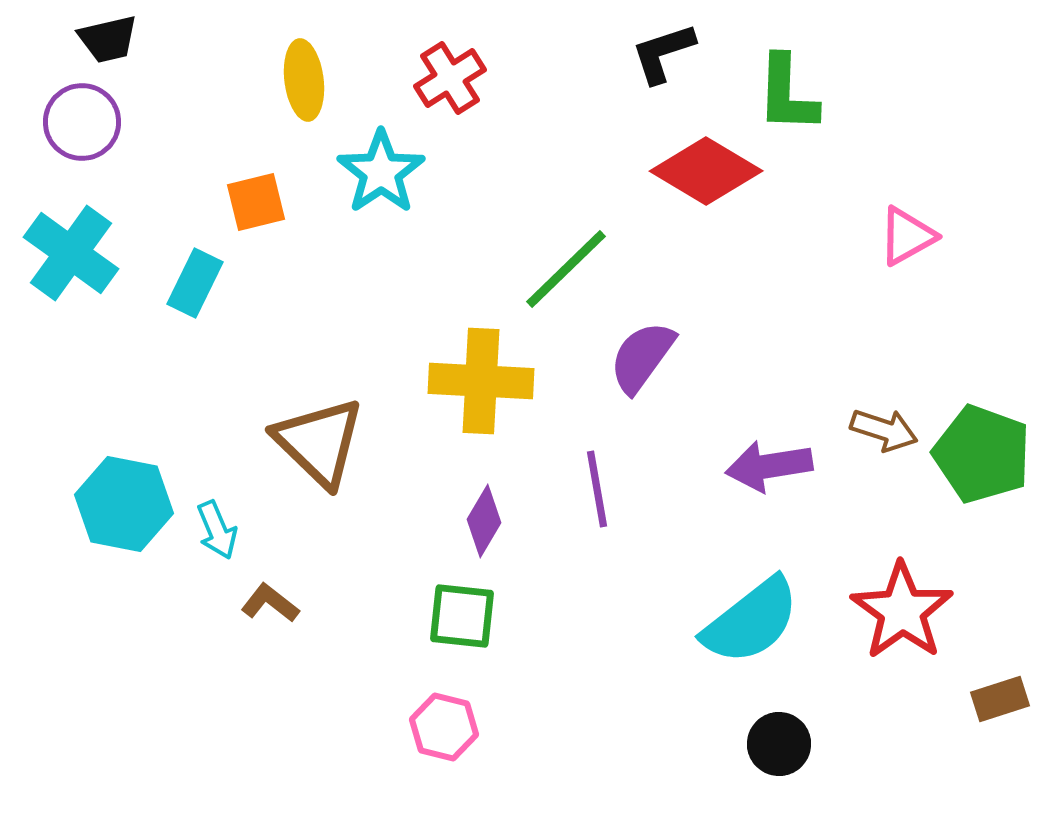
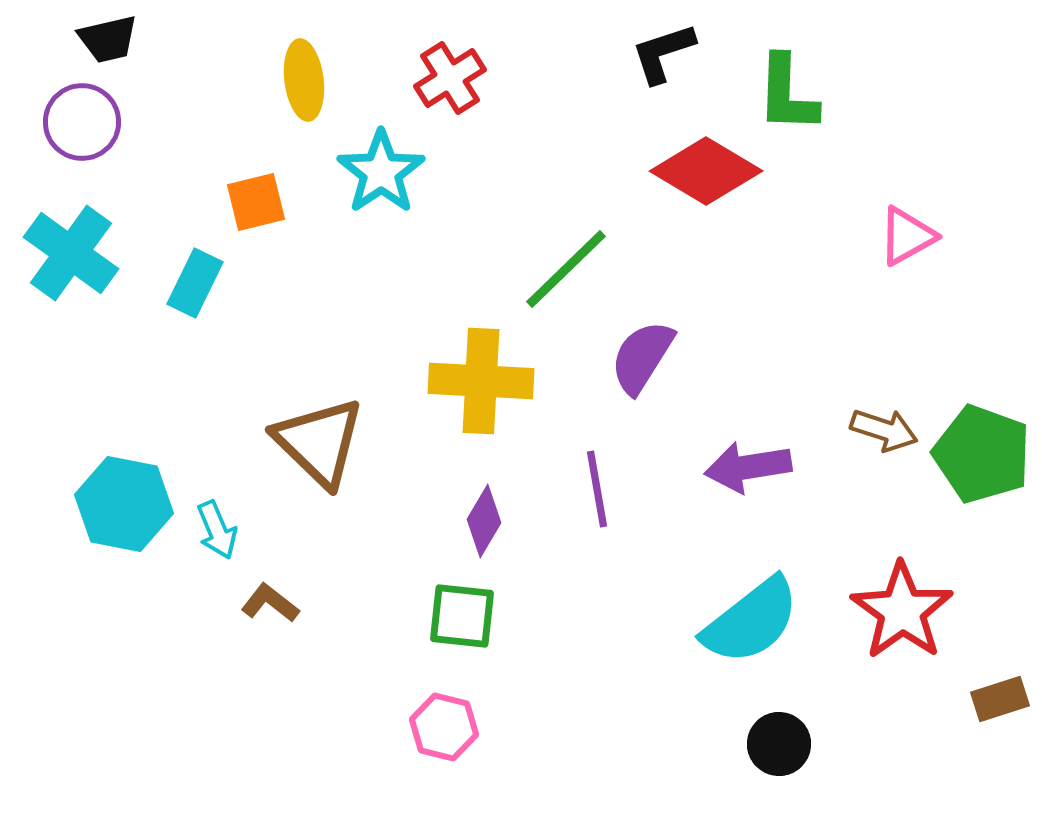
purple semicircle: rotated 4 degrees counterclockwise
purple arrow: moved 21 px left, 1 px down
